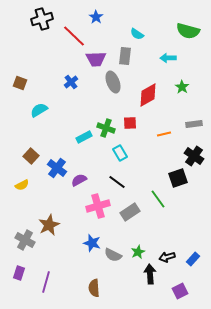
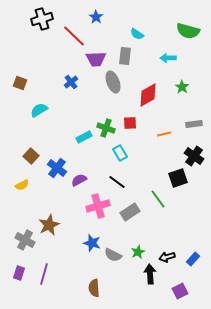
purple line at (46, 282): moved 2 px left, 8 px up
